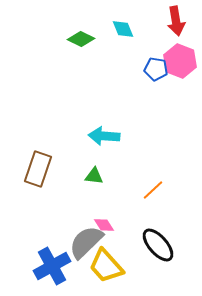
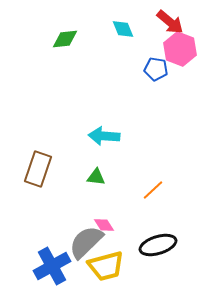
red arrow: moved 6 px left, 1 px down; rotated 40 degrees counterclockwise
green diamond: moved 16 px left; rotated 32 degrees counterclockwise
pink hexagon: moved 12 px up
green triangle: moved 2 px right, 1 px down
black ellipse: rotated 66 degrees counterclockwise
yellow trapezoid: rotated 63 degrees counterclockwise
